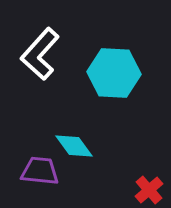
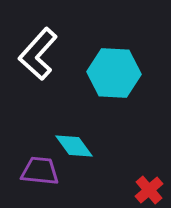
white L-shape: moved 2 px left
